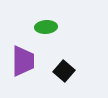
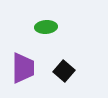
purple trapezoid: moved 7 px down
